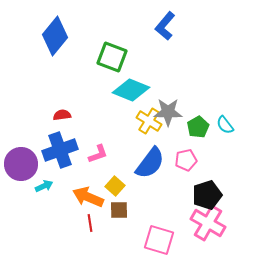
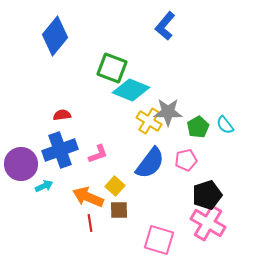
green square: moved 11 px down
